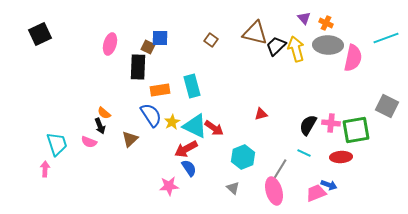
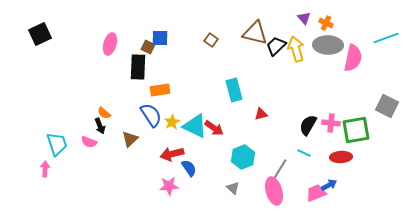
cyan rectangle at (192, 86): moved 42 px right, 4 px down
red arrow at (186, 149): moved 14 px left, 5 px down; rotated 15 degrees clockwise
blue arrow at (329, 185): rotated 49 degrees counterclockwise
